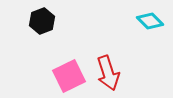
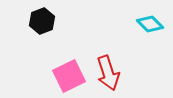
cyan diamond: moved 3 px down
